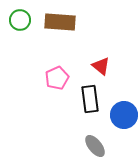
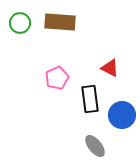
green circle: moved 3 px down
red triangle: moved 9 px right, 2 px down; rotated 12 degrees counterclockwise
blue circle: moved 2 px left
